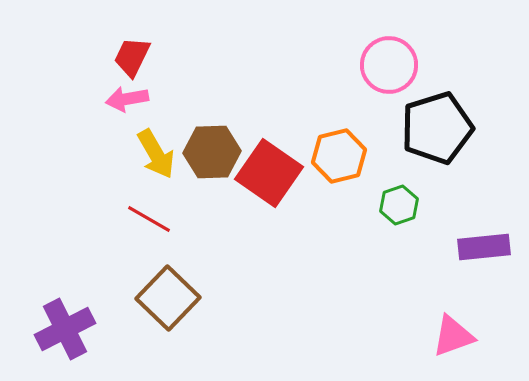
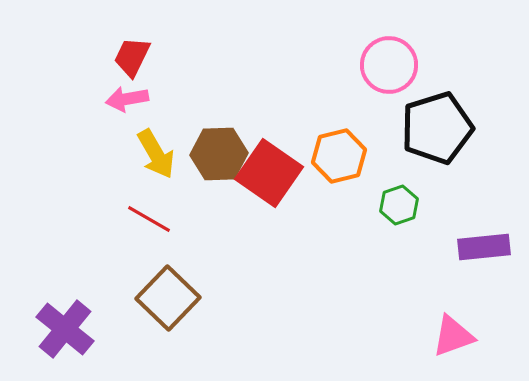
brown hexagon: moved 7 px right, 2 px down
purple cross: rotated 24 degrees counterclockwise
